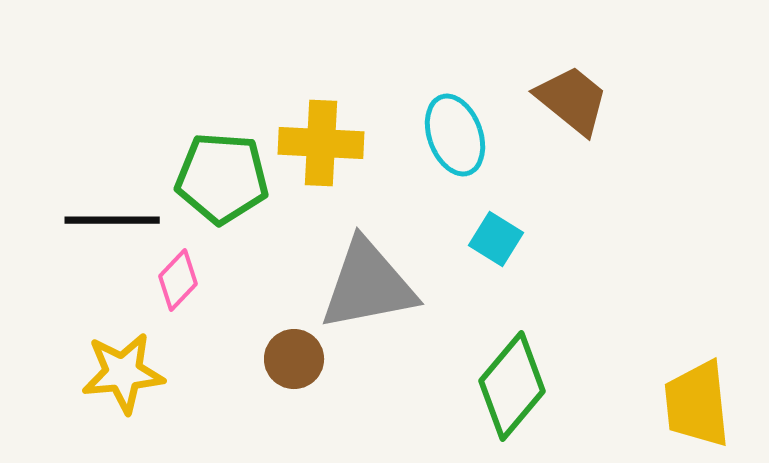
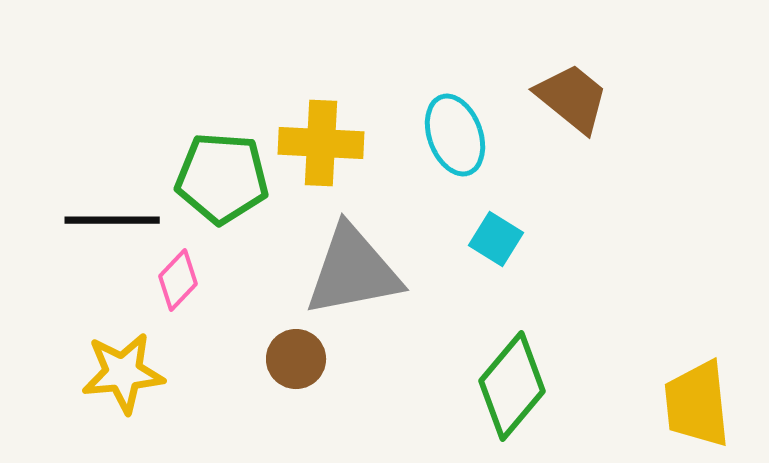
brown trapezoid: moved 2 px up
gray triangle: moved 15 px left, 14 px up
brown circle: moved 2 px right
